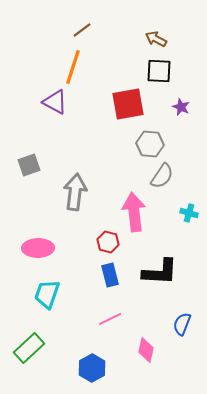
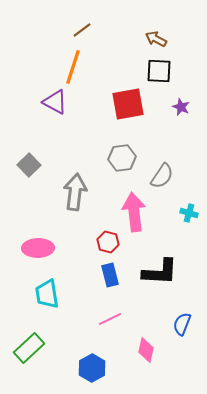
gray hexagon: moved 28 px left, 14 px down; rotated 12 degrees counterclockwise
gray square: rotated 25 degrees counterclockwise
cyan trapezoid: rotated 28 degrees counterclockwise
